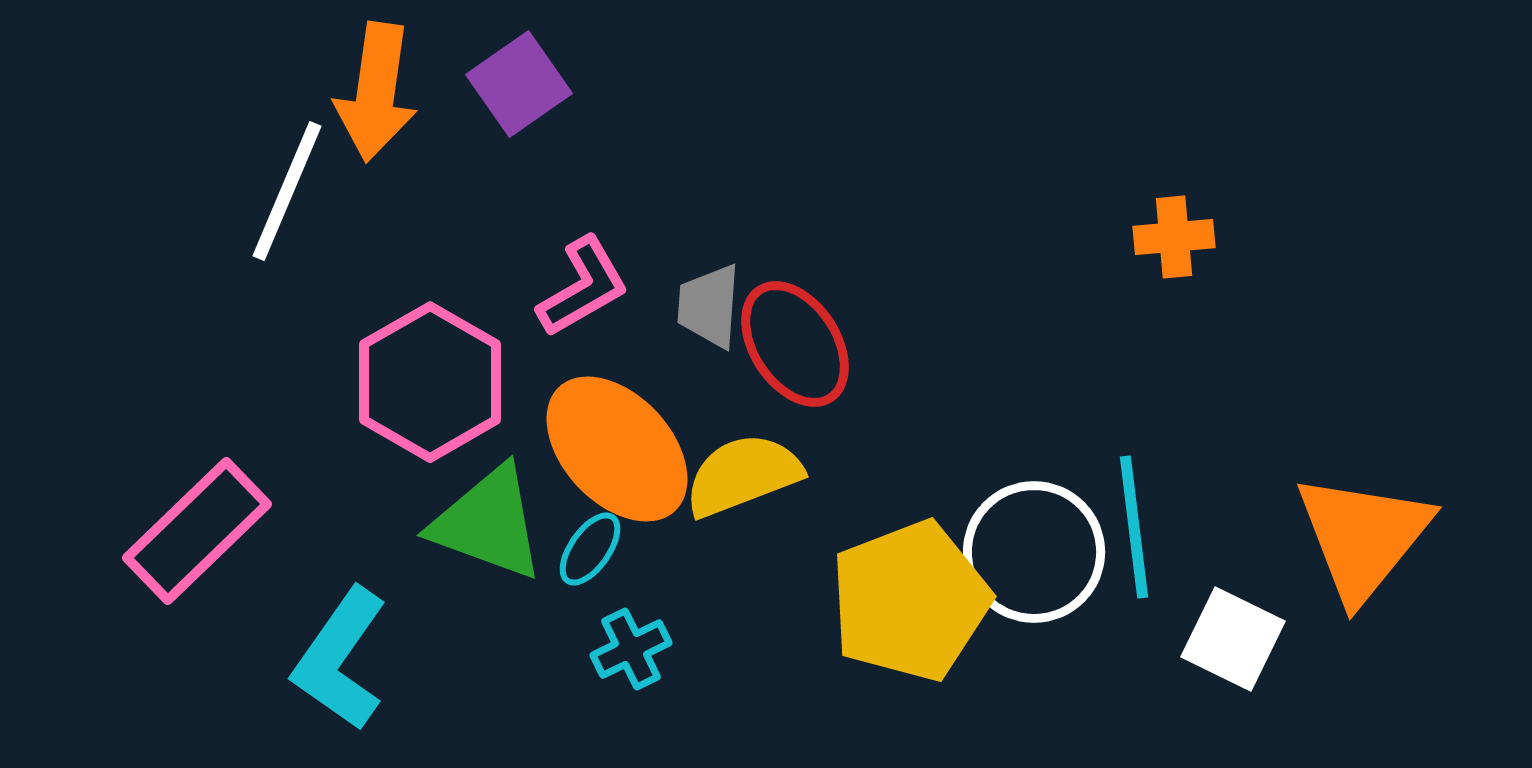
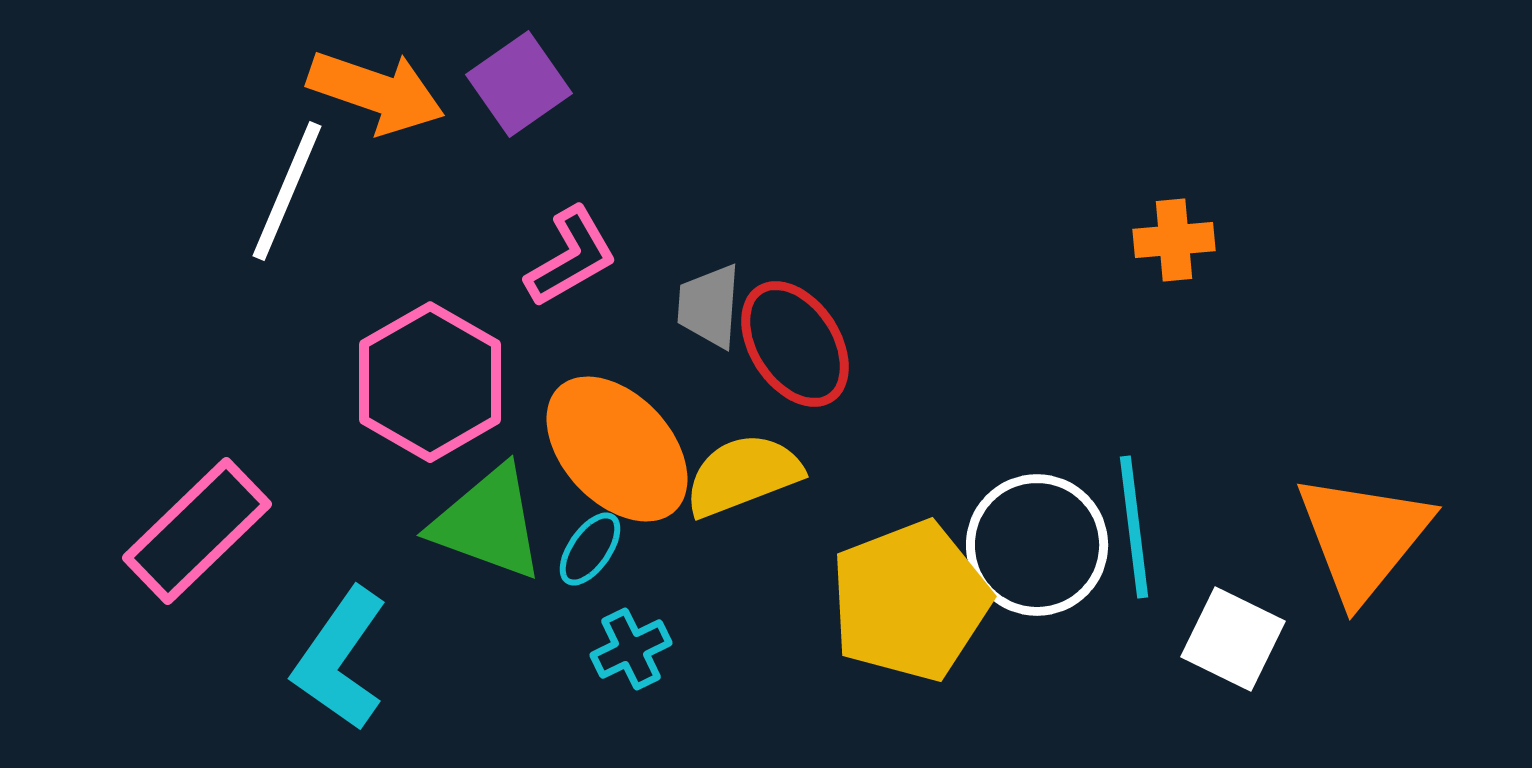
orange arrow: rotated 79 degrees counterclockwise
orange cross: moved 3 px down
pink L-shape: moved 12 px left, 30 px up
white circle: moved 3 px right, 7 px up
